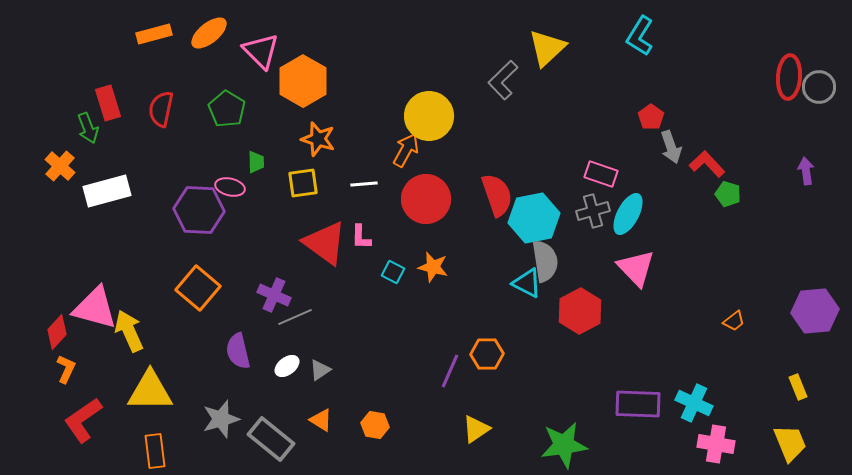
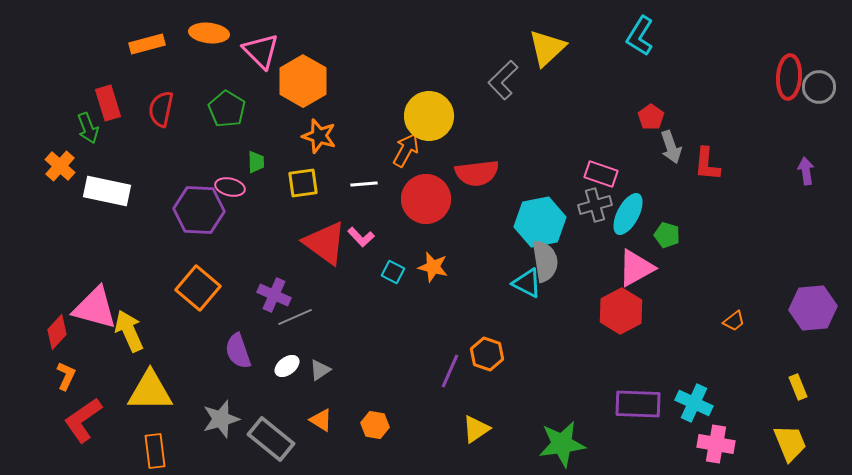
orange ellipse at (209, 33): rotated 45 degrees clockwise
orange rectangle at (154, 34): moved 7 px left, 10 px down
orange star at (318, 139): moved 1 px right, 3 px up
red L-shape at (707, 164): rotated 132 degrees counterclockwise
white rectangle at (107, 191): rotated 27 degrees clockwise
green pentagon at (728, 194): moved 61 px left, 41 px down
red semicircle at (497, 195): moved 20 px left, 22 px up; rotated 102 degrees clockwise
gray cross at (593, 211): moved 2 px right, 6 px up
cyan hexagon at (534, 218): moved 6 px right, 4 px down
pink L-shape at (361, 237): rotated 44 degrees counterclockwise
pink triangle at (636, 268): rotated 45 degrees clockwise
red hexagon at (580, 311): moved 41 px right
purple hexagon at (815, 311): moved 2 px left, 3 px up
purple semicircle at (238, 351): rotated 6 degrees counterclockwise
orange hexagon at (487, 354): rotated 20 degrees clockwise
orange L-shape at (66, 369): moved 7 px down
green star at (564, 445): moved 2 px left, 1 px up
